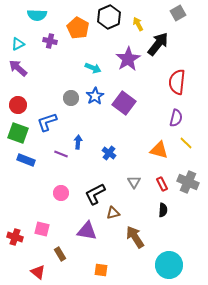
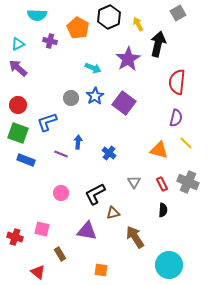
black arrow: rotated 25 degrees counterclockwise
